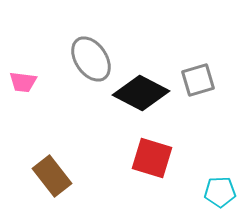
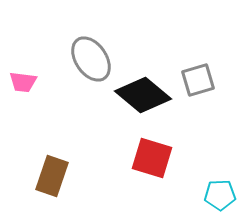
black diamond: moved 2 px right, 2 px down; rotated 12 degrees clockwise
brown rectangle: rotated 57 degrees clockwise
cyan pentagon: moved 3 px down
